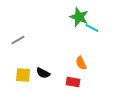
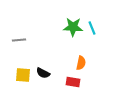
green star: moved 6 px left, 10 px down; rotated 18 degrees counterclockwise
cyan line: rotated 40 degrees clockwise
gray line: moved 1 px right; rotated 24 degrees clockwise
orange semicircle: rotated 144 degrees counterclockwise
